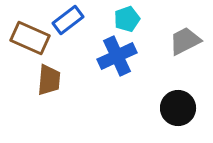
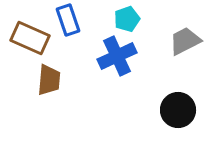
blue rectangle: rotated 72 degrees counterclockwise
black circle: moved 2 px down
